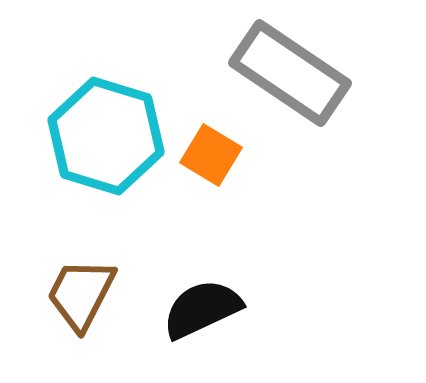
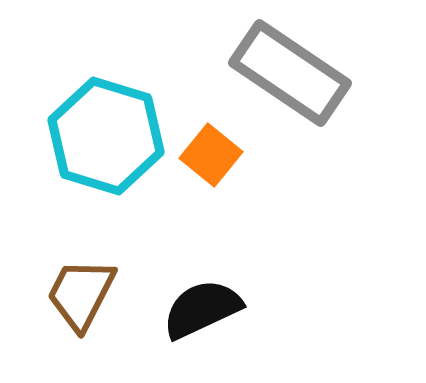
orange square: rotated 8 degrees clockwise
